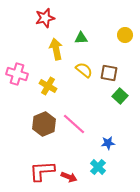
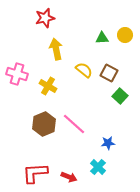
green triangle: moved 21 px right
brown square: rotated 18 degrees clockwise
red L-shape: moved 7 px left, 2 px down
